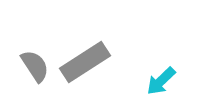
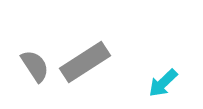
cyan arrow: moved 2 px right, 2 px down
